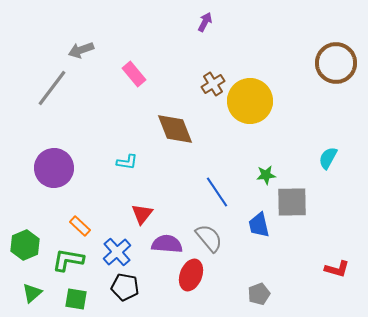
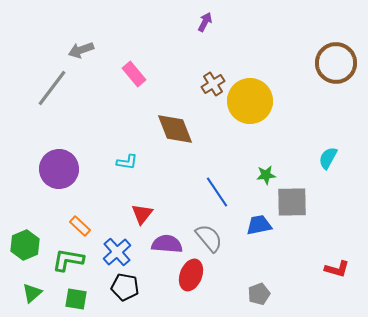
purple circle: moved 5 px right, 1 px down
blue trapezoid: rotated 92 degrees clockwise
